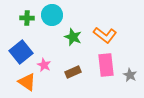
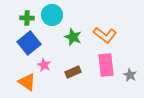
blue square: moved 8 px right, 9 px up
